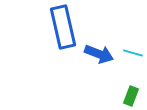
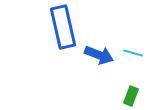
blue arrow: moved 1 px down
